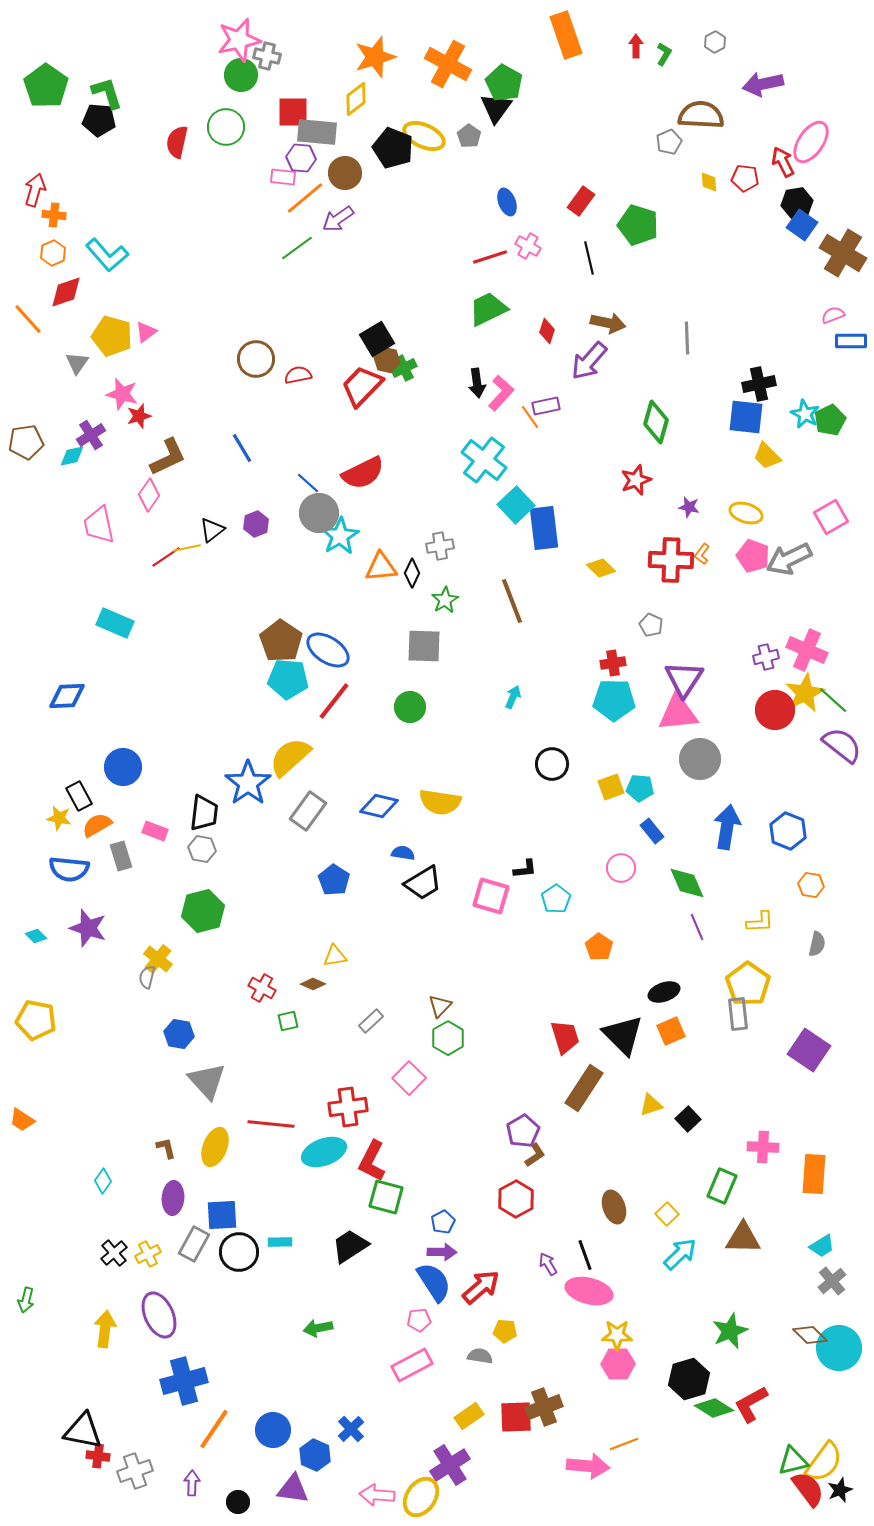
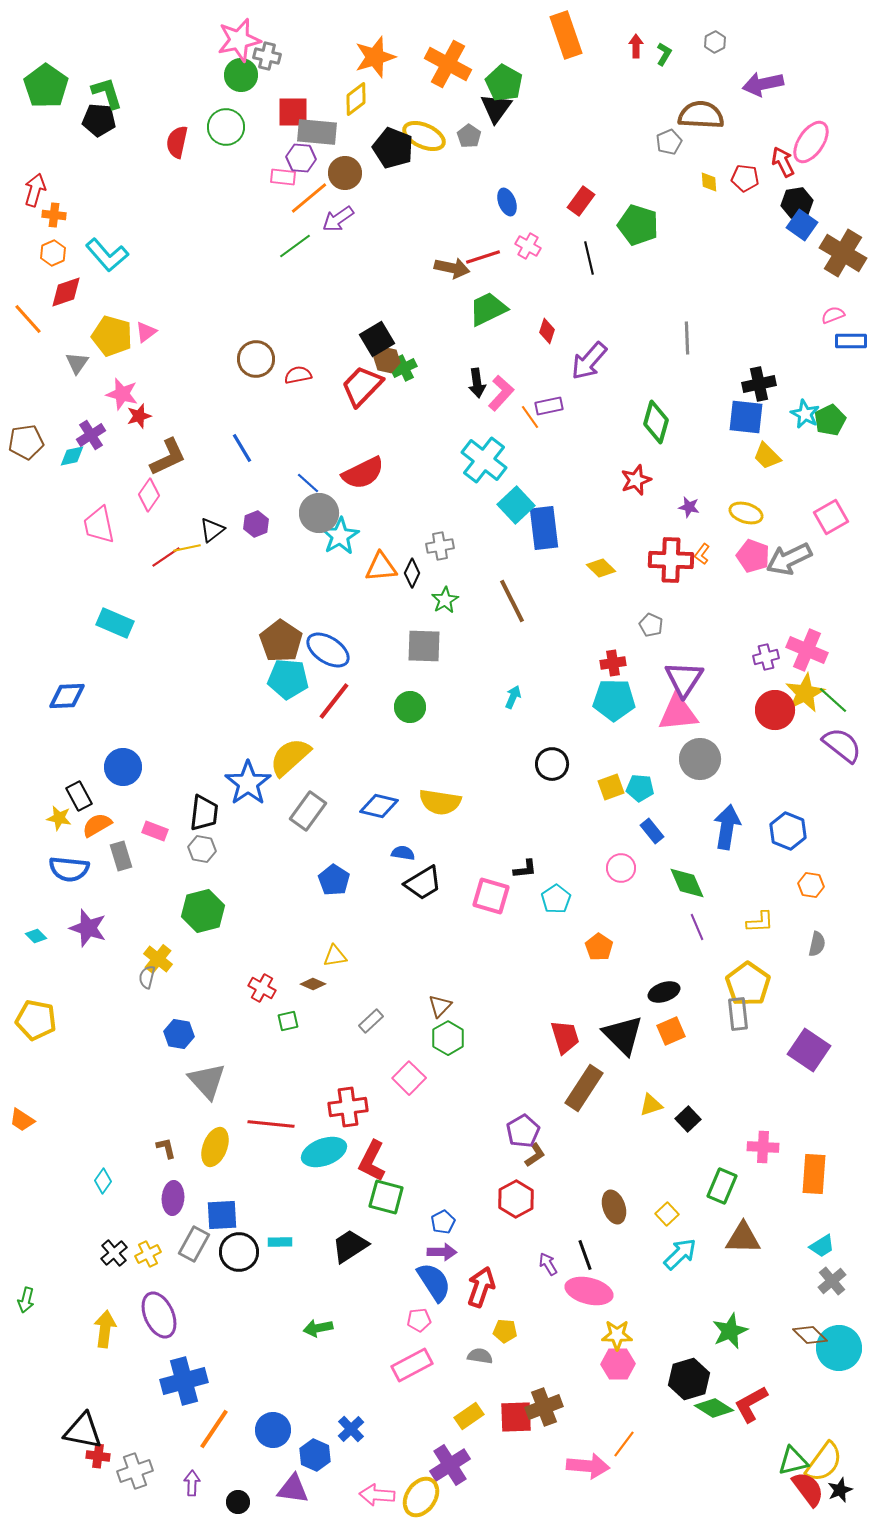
orange line at (305, 198): moved 4 px right
green line at (297, 248): moved 2 px left, 2 px up
red line at (490, 257): moved 7 px left
brown arrow at (608, 323): moved 156 px left, 55 px up
purple rectangle at (546, 406): moved 3 px right
brown line at (512, 601): rotated 6 degrees counterclockwise
red arrow at (481, 1287): rotated 30 degrees counterclockwise
orange line at (624, 1444): rotated 32 degrees counterclockwise
